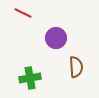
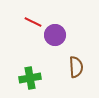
red line: moved 10 px right, 9 px down
purple circle: moved 1 px left, 3 px up
